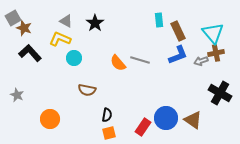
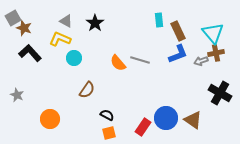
blue L-shape: moved 1 px up
brown semicircle: rotated 66 degrees counterclockwise
black semicircle: rotated 72 degrees counterclockwise
